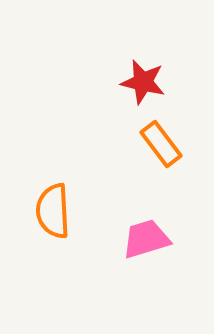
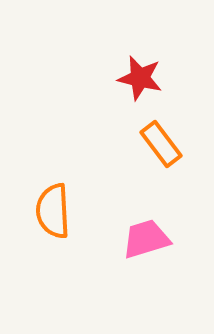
red star: moved 3 px left, 4 px up
